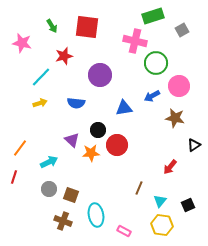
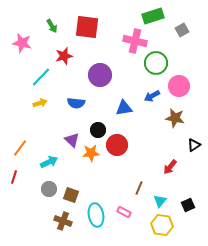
pink rectangle: moved 19 px up
